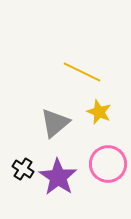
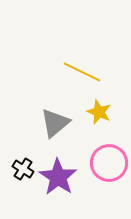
pink circle: moved 1 px right, 1 px up
